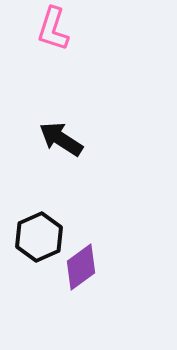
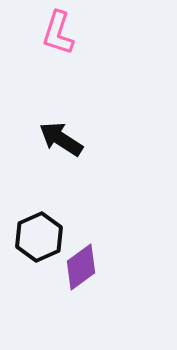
pink L-shape: moved 5 px right, 4 px down
